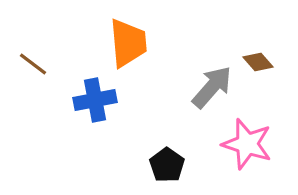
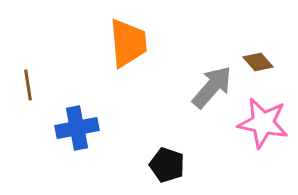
brown line: moved 5 px left, 21 px down; rotated 44 degrees clockwise
blue cross: moved 18 px left, 28 px down
pink star: moved 16 px right, 21 px up; rotated 6 degrees counterclockwise
black pentagon: rotated 16 degrees counterclockwise
